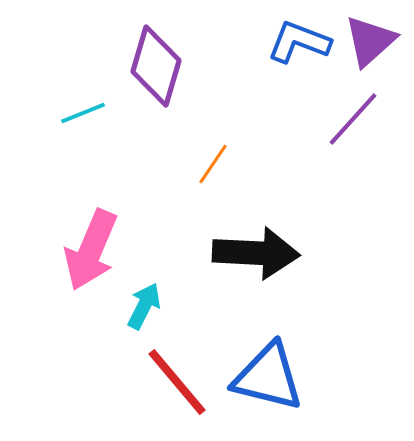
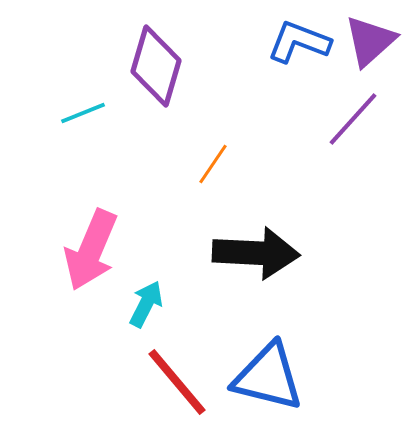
cyan arrow: moved 2 px right, 2 px up
